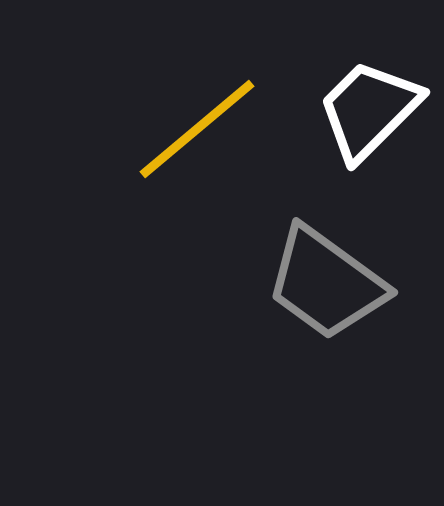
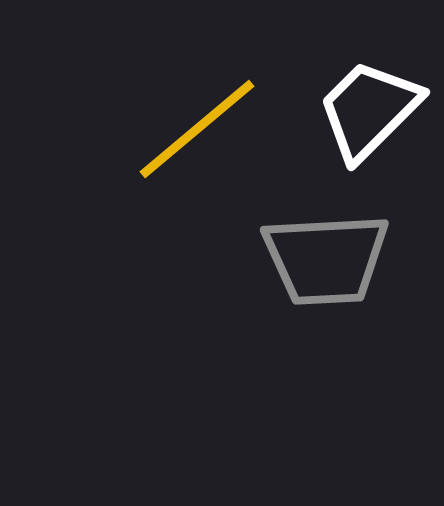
gray trapezoid: moved 24 px up; rotated 39 degrees counterclockwise
